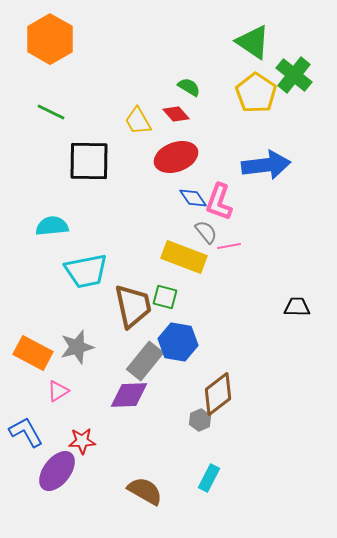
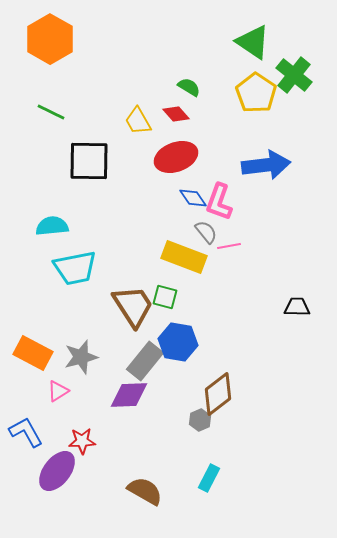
cyan trapezoid: moved 11 px left, 3 px up
brown trapezoid: rotated 21 degrees counterclockwise
gray star: moved 4 px right, 10 px down
